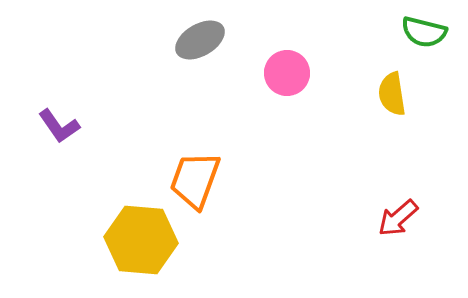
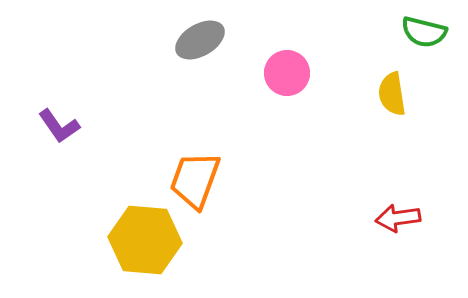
red arrow: rotated 33 degrees clockwise
yellow hexagon: moved 4 px right
